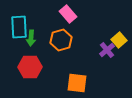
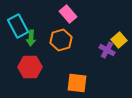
cyan rectangle: moved 1 px left, 1 px up; rotated 25 degrees counterclockwise
purple cross: rotated 21 degrees counterclockwise
